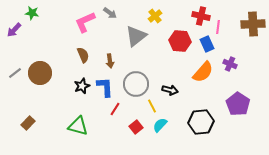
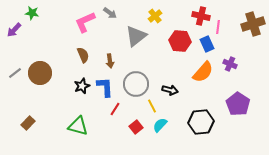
brown cross: rotated 15 degrees counterclockwise
